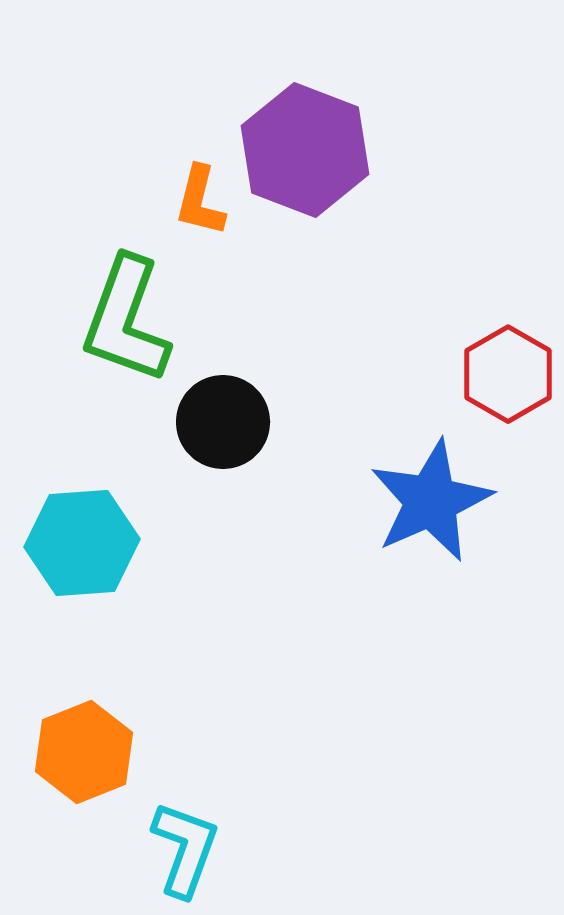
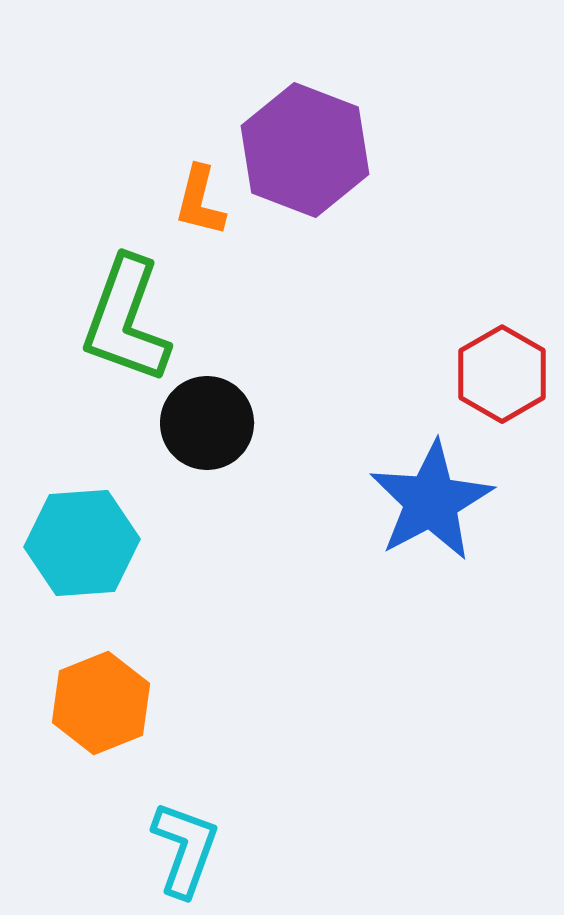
red hexagon: moved 6 px left
black circle: moved 16 px left, 1 px down
blue star: rotated 4 degrees counterclockwise
orange hexagon: moved 17 px right, 49 px up
